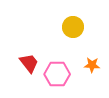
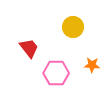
red trapezoid: moved 15 px up
pink hexagon: moved 1 px left, 1 px up
